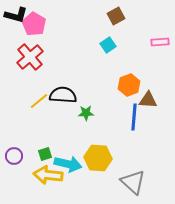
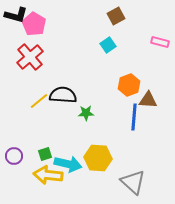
pink rectangle: rotated 18 degrees clockwise
